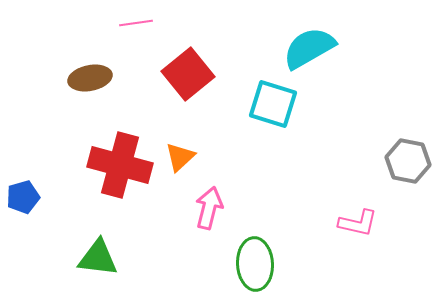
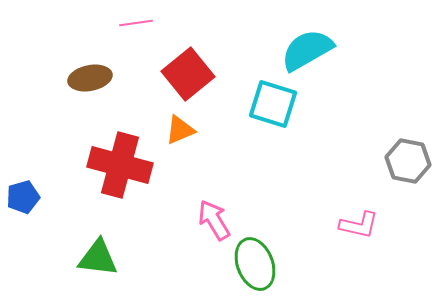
cyan semicircle: moved 2 px left, 2 px down
orange triangle: moved 27 px up; rotated 20 degrees clockwise
pink arrow: moved 5 px right, 12 px down; rotated 45 degrees counterclockwise
pink L-shape: moved 1 px right, 2 px down
green ellipse: rotated 18 degrees counterclockwise
